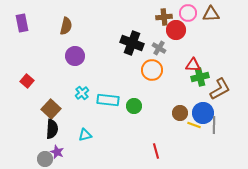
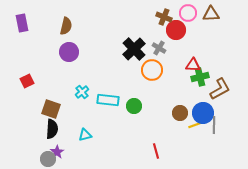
brown cross: rotated 28 degrees clockwise
black cross: moved 2 px right, 6 px down; rotated 25 degrees clockwise
purple circle: moved 6 px left, 4 px up
red square: rotated 24 degrees clockwise
cyan cross: moved 1 px up
brown square: rotated 24 degrees counterclockwise
yellow line: moved 1 px right; rotated 40 degrees counterclockwise
purple star: rotated 16 degrees clockwise
gray circle: moved 3 px right
